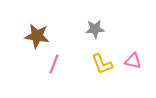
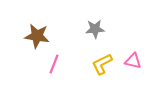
yellow L-shape: rotated 85 degrees clockwise
